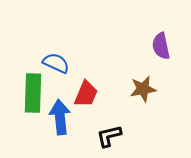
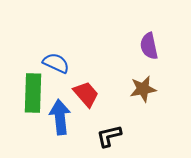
purple semicircle: moved 12 px left
red trapezoid: rotated 64 degrees counterclockwise
